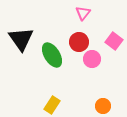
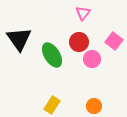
black triangle: moved 2 px left
orange circle: moved 9 px left
